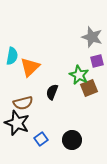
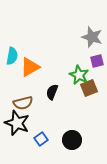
orange triangle: rotated 15 degrees clockwise
